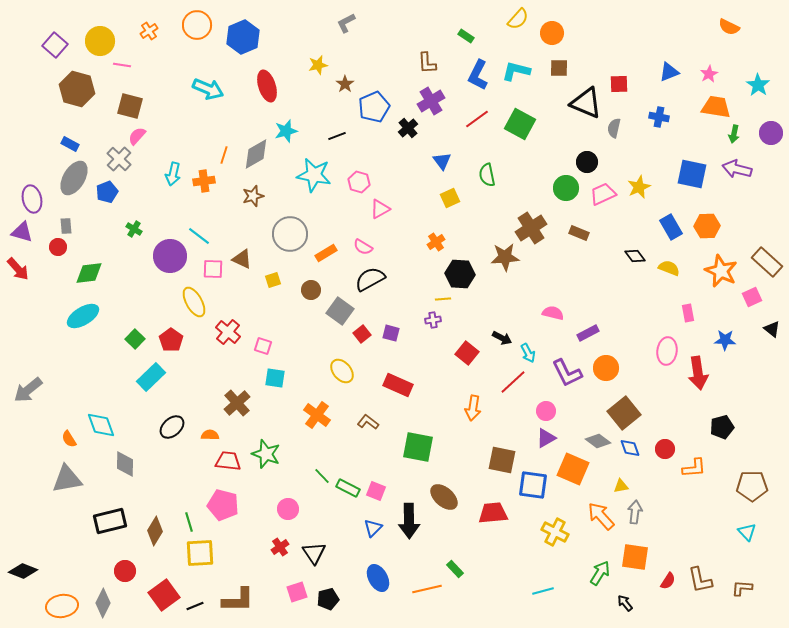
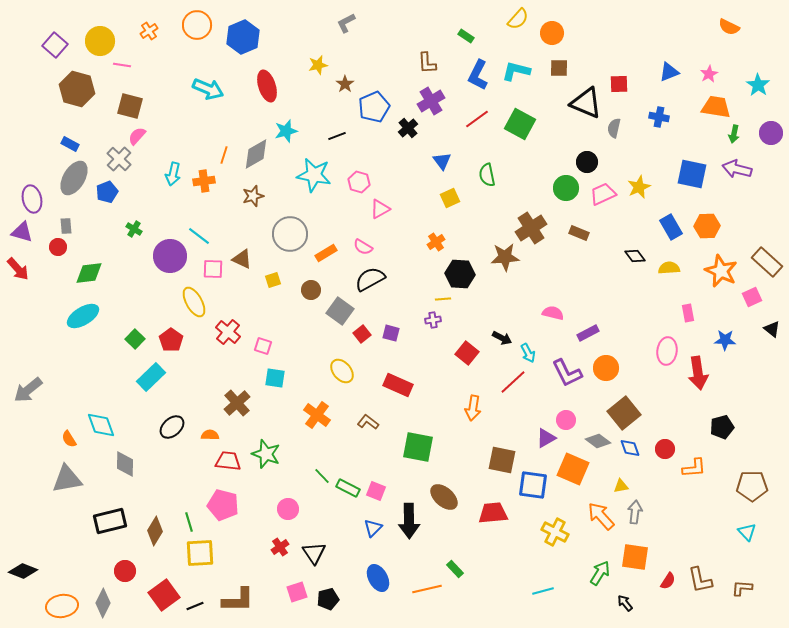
yellow semicircle at (669, 268): rotated 25 degrees counterclockwise
pink circle at (546, 411): moved 20 px right, 9 px down
